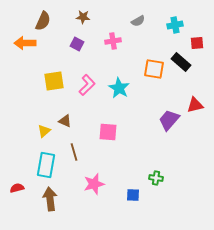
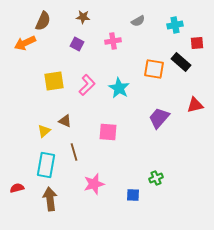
orange arrow: rotated 25 degrees counterclockwise
purple trapezoid: moved 10 px left, 2 px up
green cross: rotated 32 degrees counterclockwise
